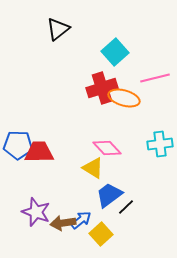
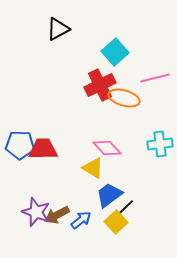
black triangle: rotated 10 degrees clockwise
red cross: moved 2 px left, 3 px up; rotated 8 degrees counterclockwise
blue pentagon: moved 2 px right
red trapezoid: moved 4 px right, 3 px up
brown arrow: moved 6 px left, 8 px up; rotated 20 degrees counterclockwise
yellow square: moved 15 px right, 12 px up
